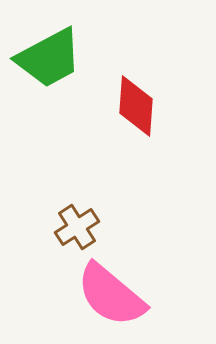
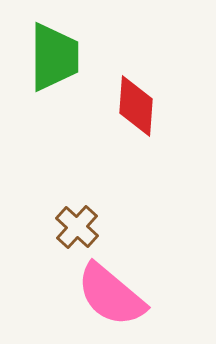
green trapezoid: moved 5 px right, 1 px up; rotated 62 degrees counterclockwise
brown cross: rotated 15 degrees counterclockwise
